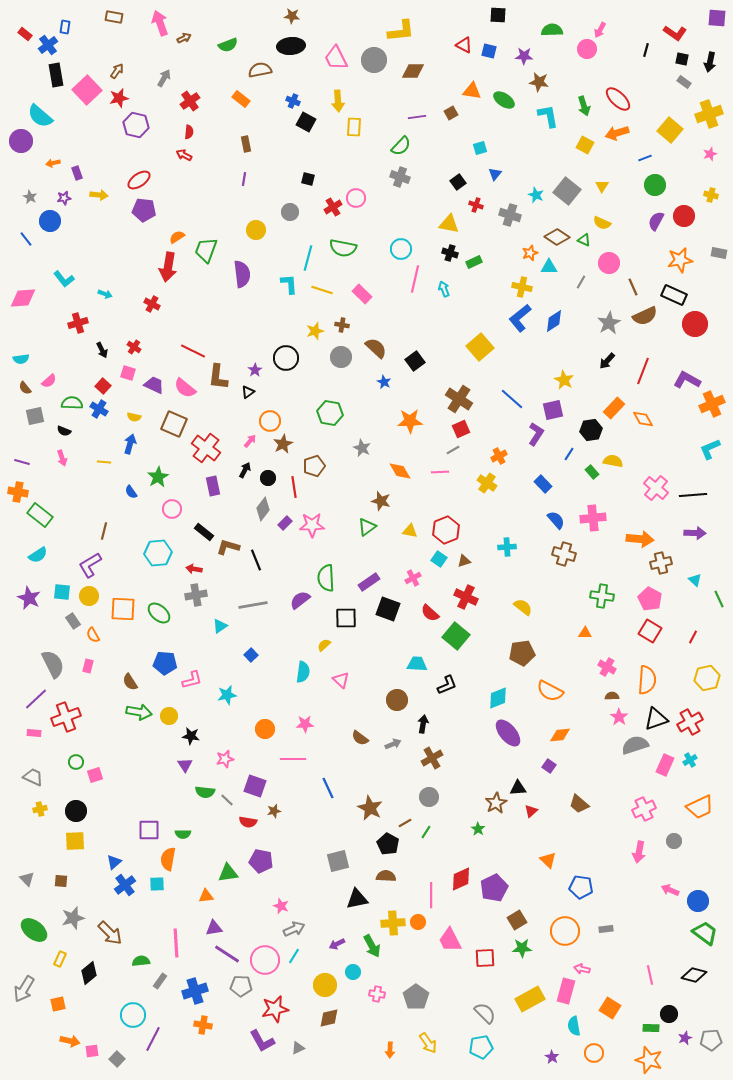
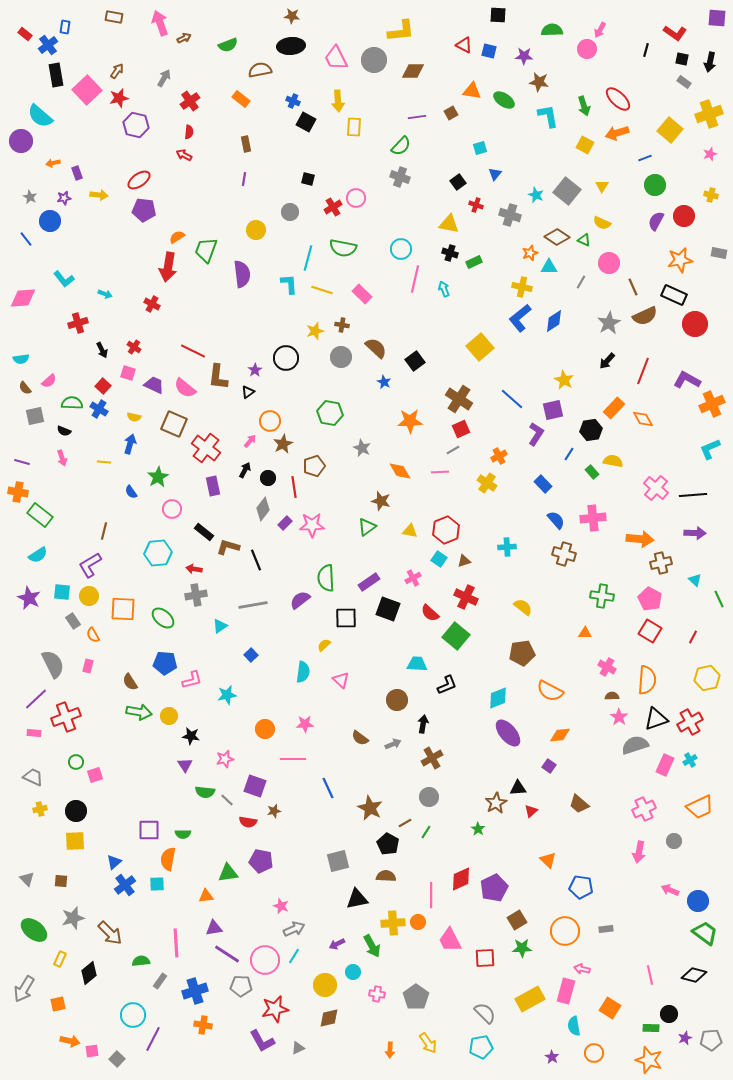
green ellipse at (159, 613): moved 4 px right, 5 px down
